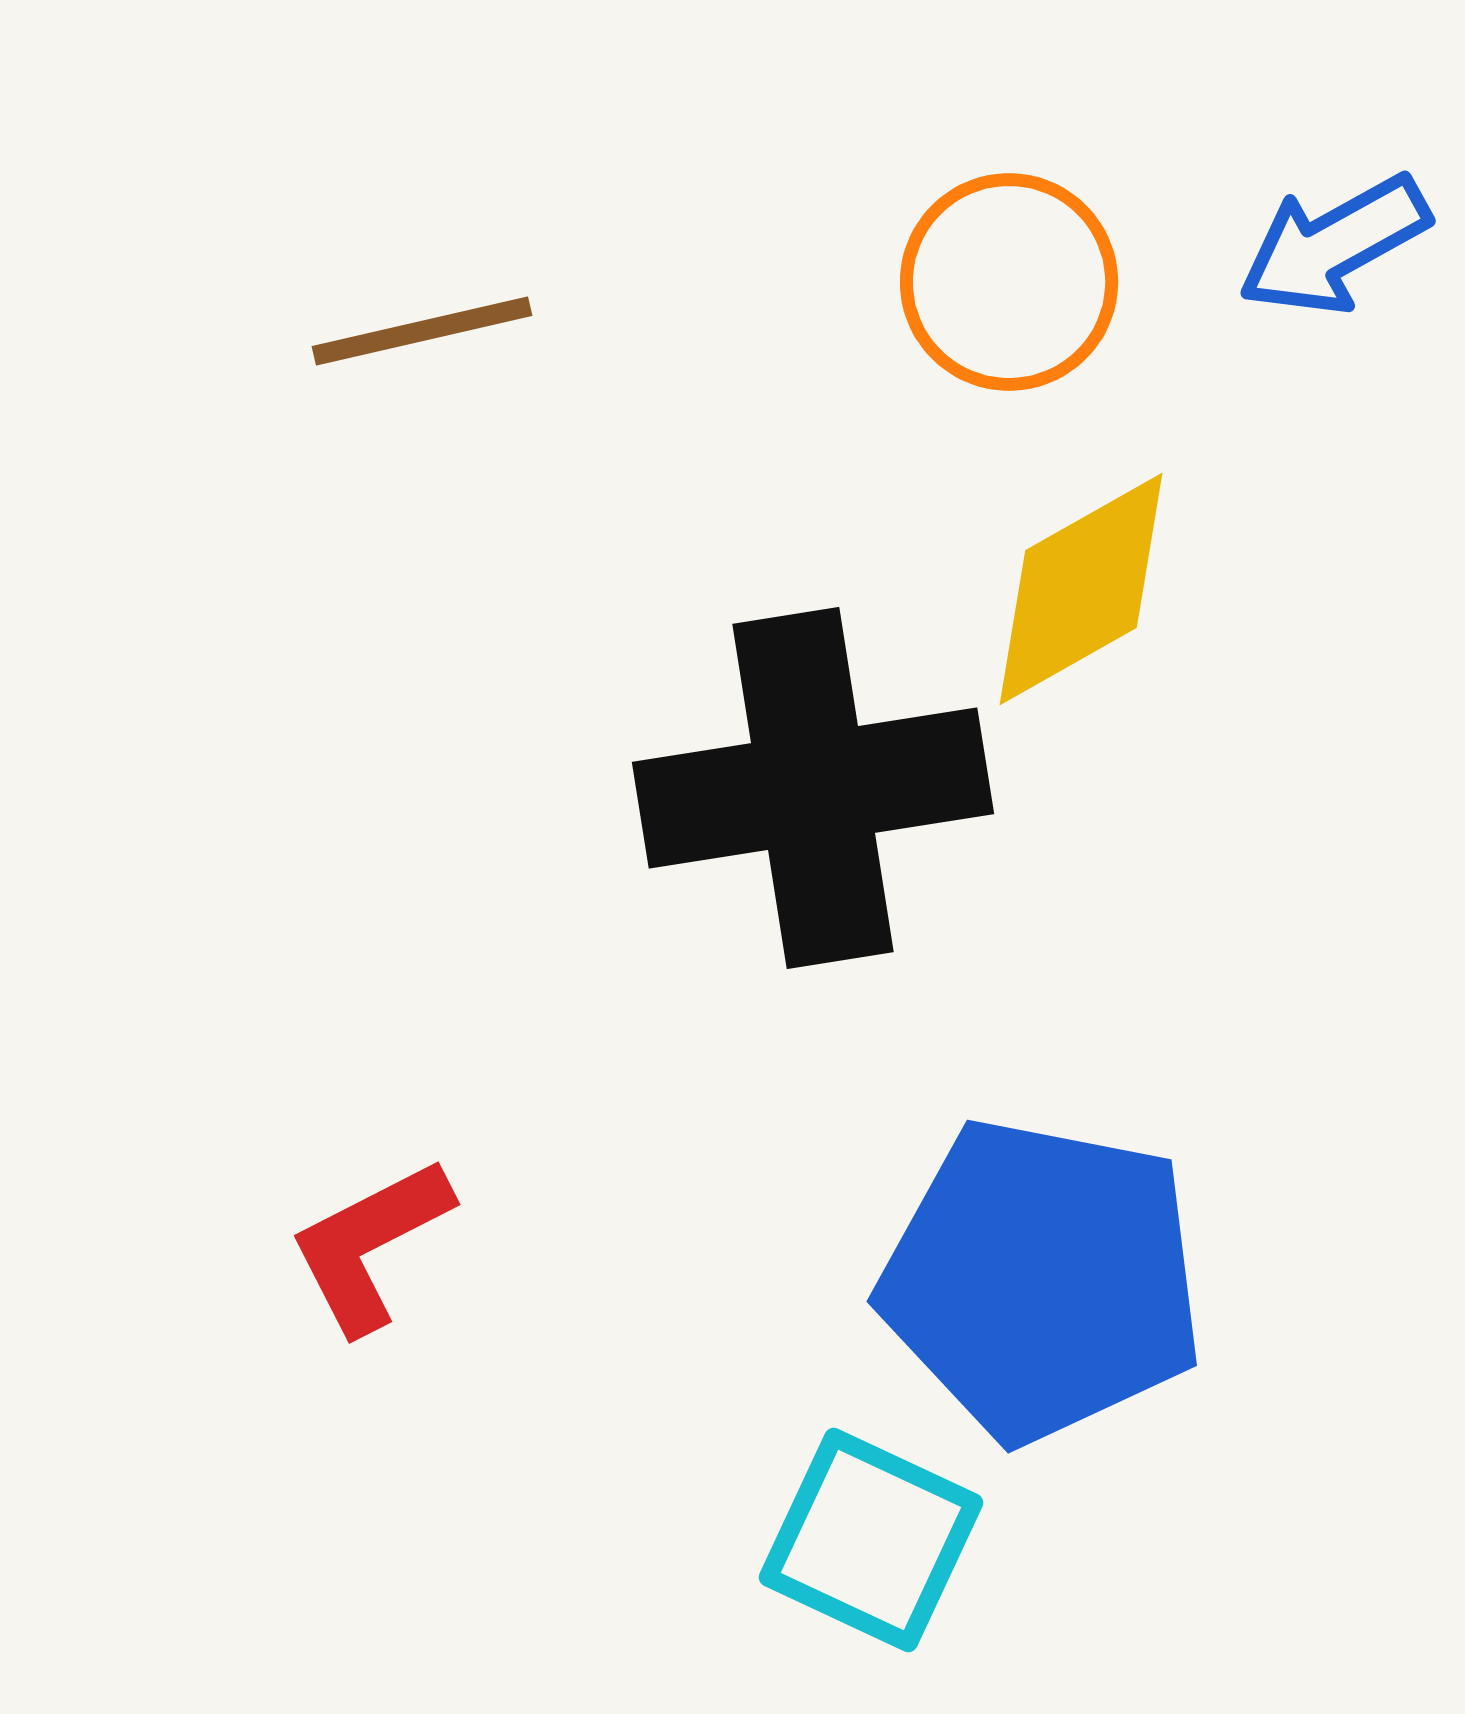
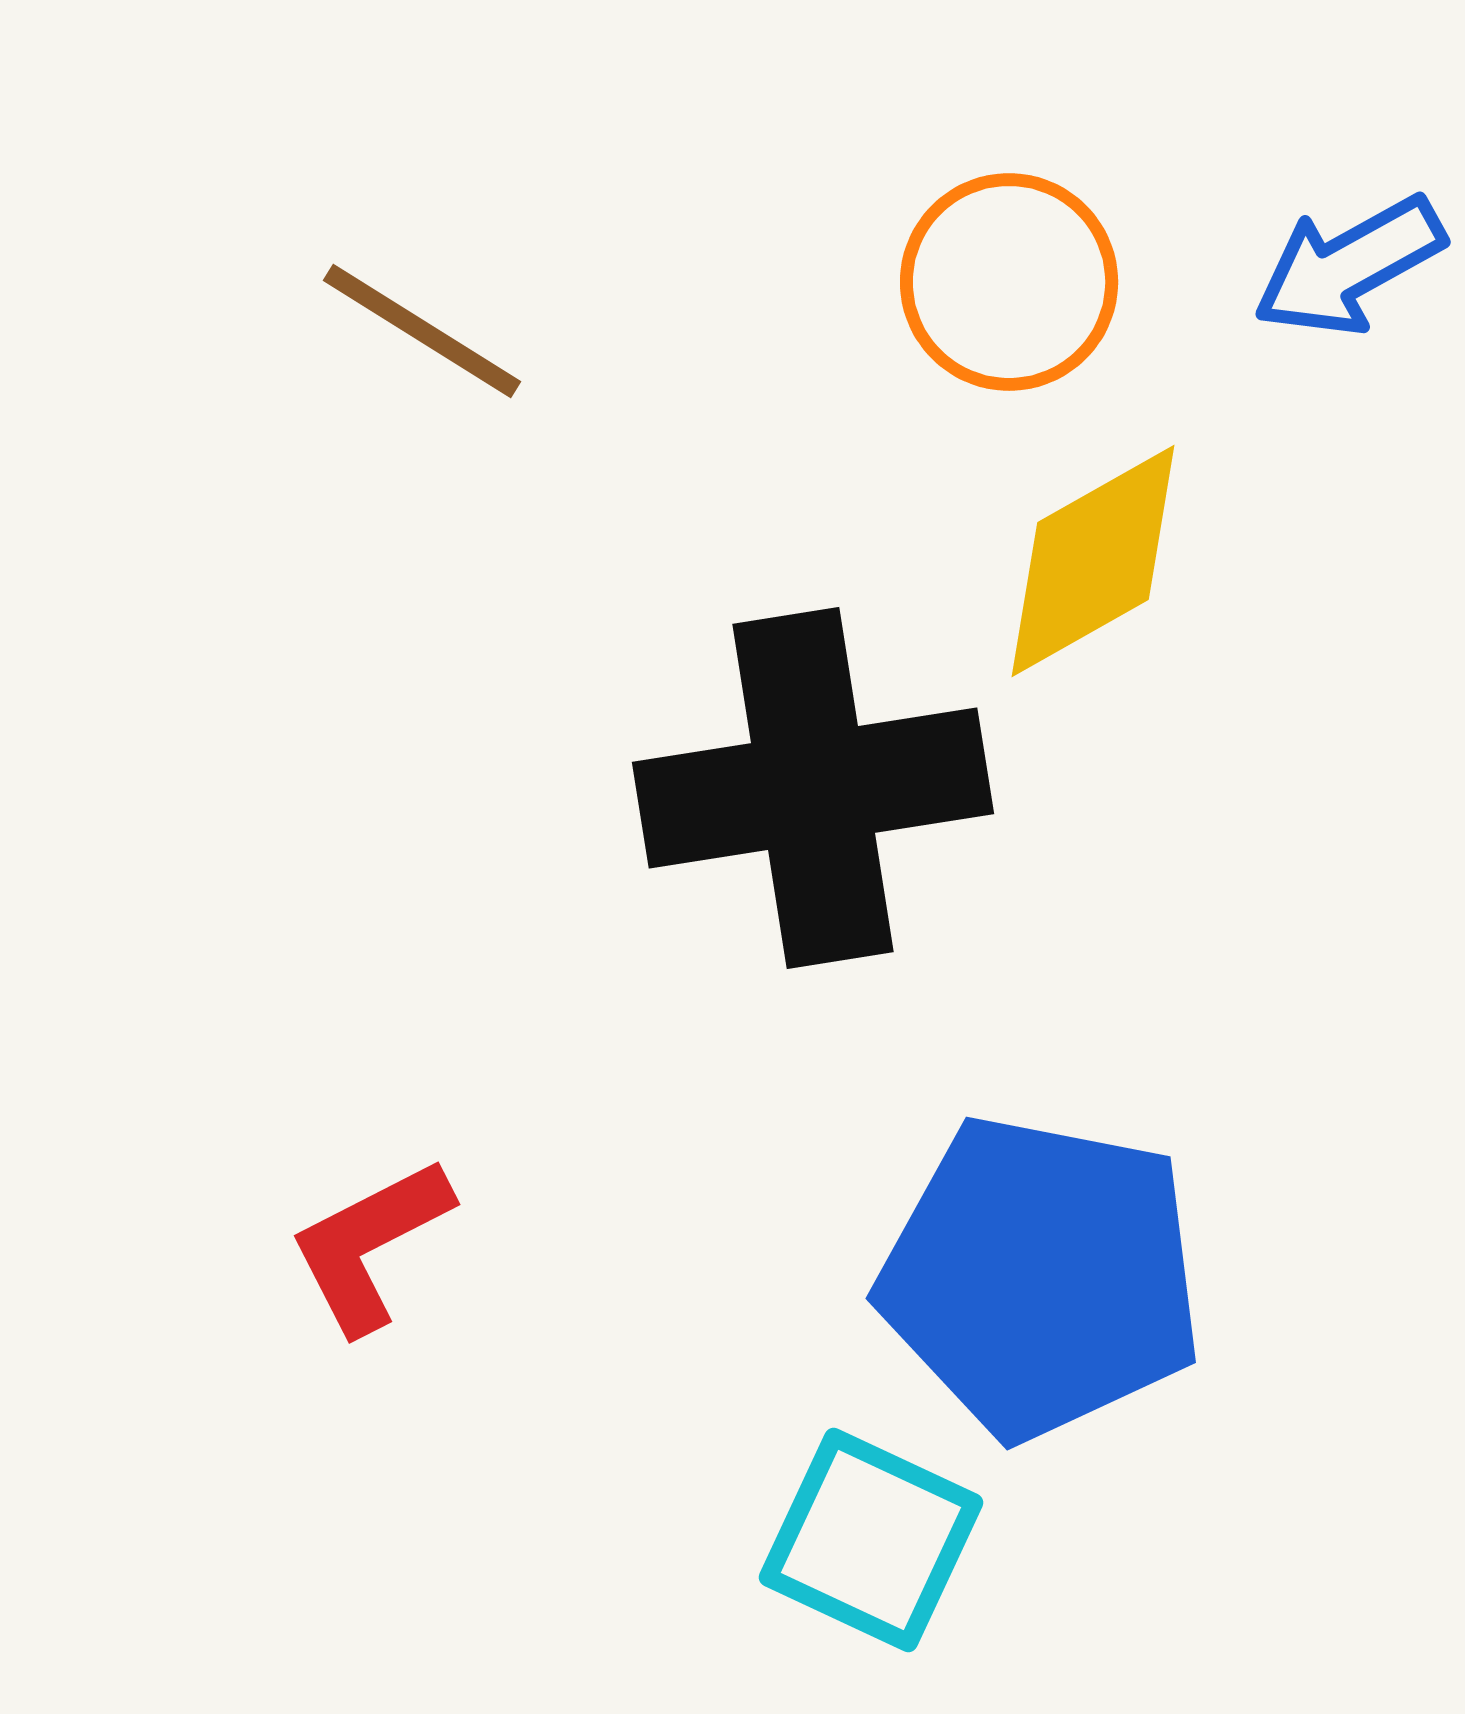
blue arrow: moved 15 px right, 21 px down
brown line: rotated 45 degrees clockwise
yellow diamond: moved 12 px right, 28 px up
blue pentagon: moved 1 px left, 3 px up
